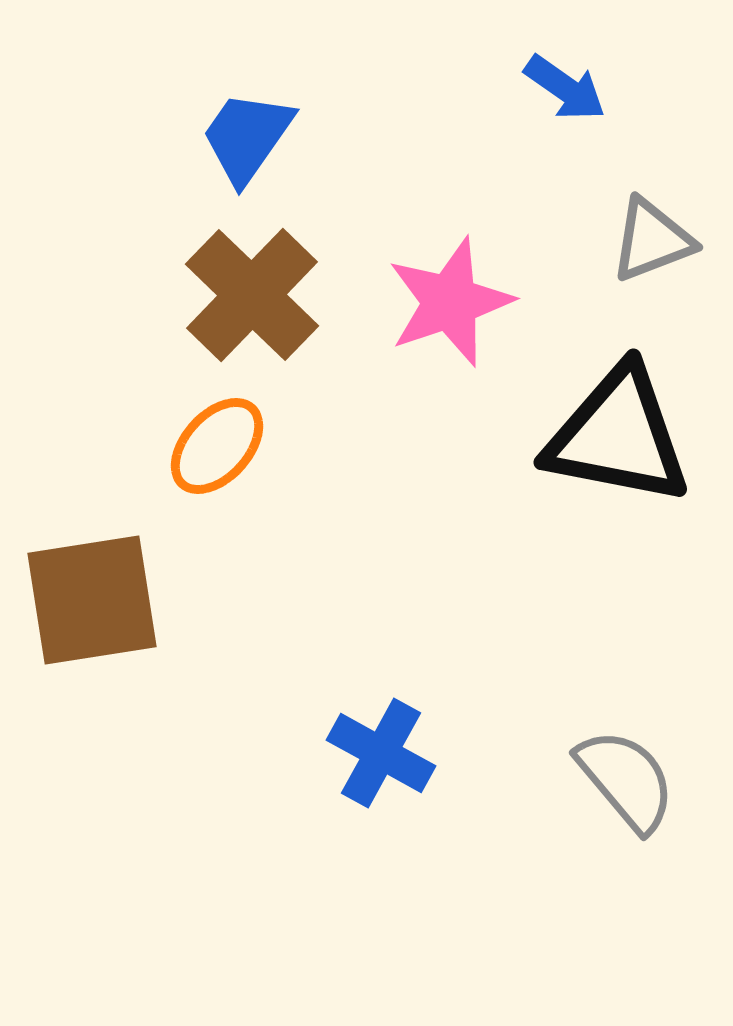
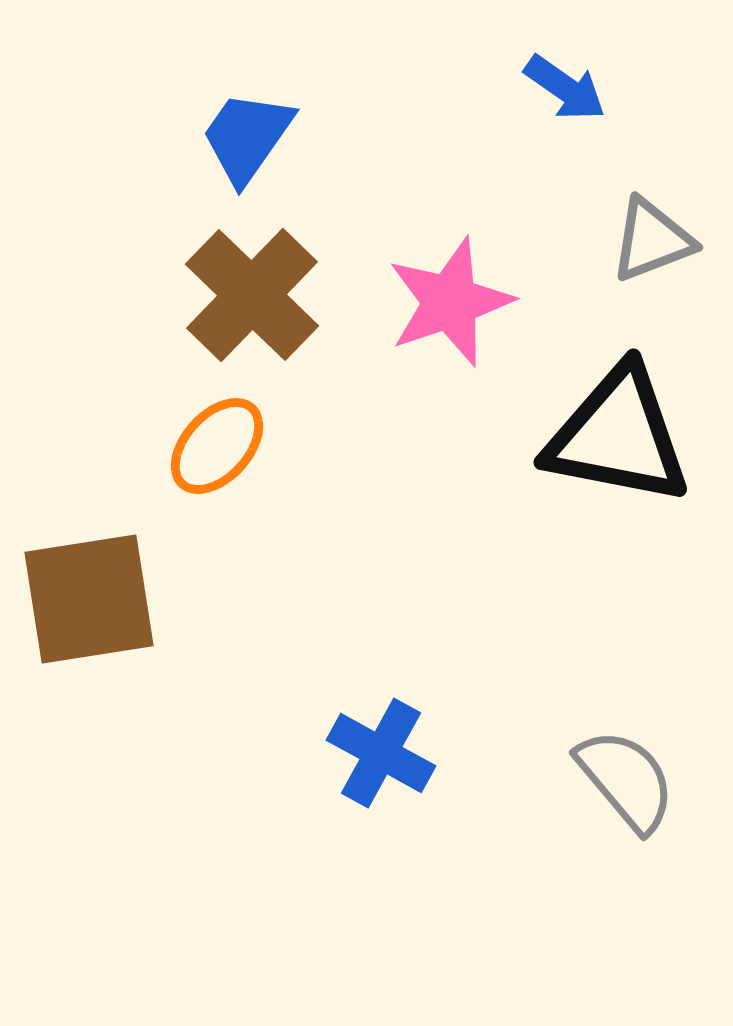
brown square: moved 3 px left, 1 px up
